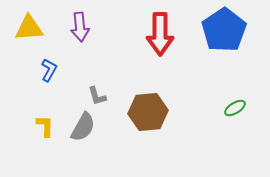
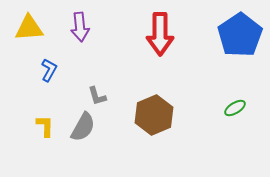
blue pentagon: moved 16 px right, 5 px down
brown hexagon: moved 6 px right, 3 px down; rotated 18 degrees counterclockwise
